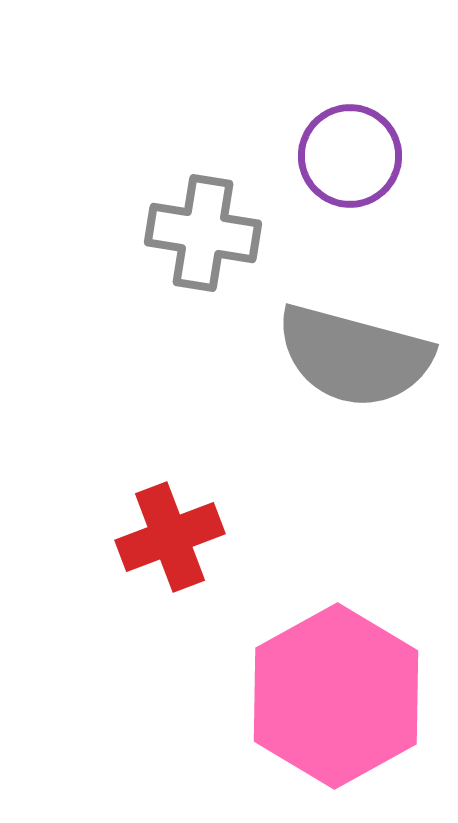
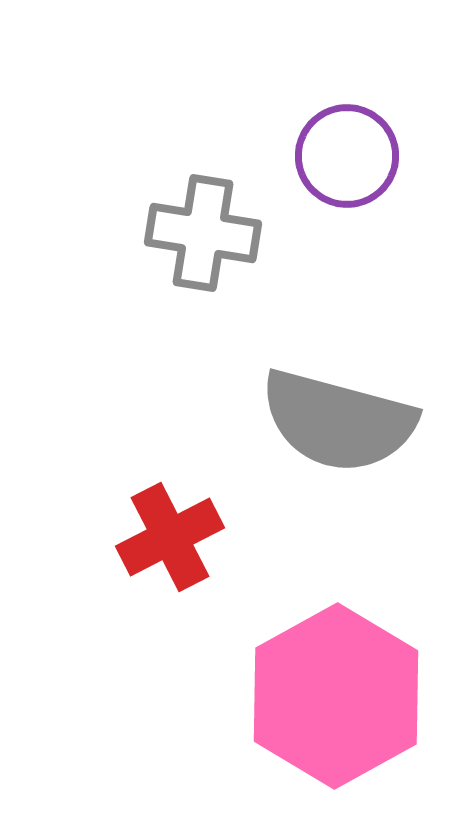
purple circle: moved 3 px left
gray semicircle: moved 16 px left, 65 px down
red cross: rotated 6 degrees counterclockwise
